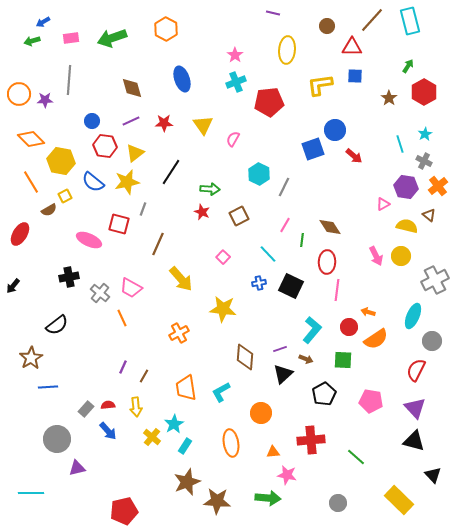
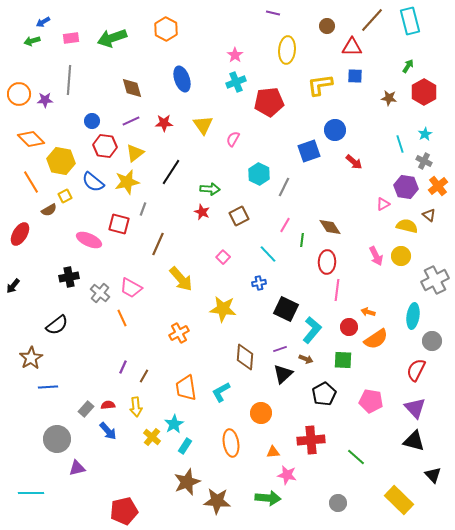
brown star at (389, 98): rotated 28 degrees counterclockwise
blue square at (313, 149): moved 4 px left, 2 px down
red arrow at (354, 156): moved 6 px down
black square at (291, 286): moved 5 px left, 23 px down
cyan ellipse at (413, 316): rotated 15 degrees counterclockwise
